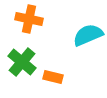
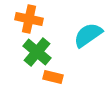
cyan semicircle: rotated 12 degrees counterclockwise
green cross: moved 15 px right, 10 px up
